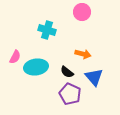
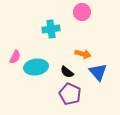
cyan cross: moved 4 px right, 1 px up; rotated 24 degrees counterclockwise
blue triangle: moved 4 px right, 5 px up
